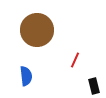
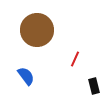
red line: moved 1 px up
blue semicircle: rotated 30 degrees counterclockwise
